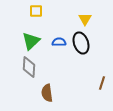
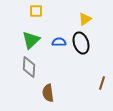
yellow triangle: rotated 24 degrees clockwise
green triangle: moved 1 px up
brown semicircle: moved 1 px right
